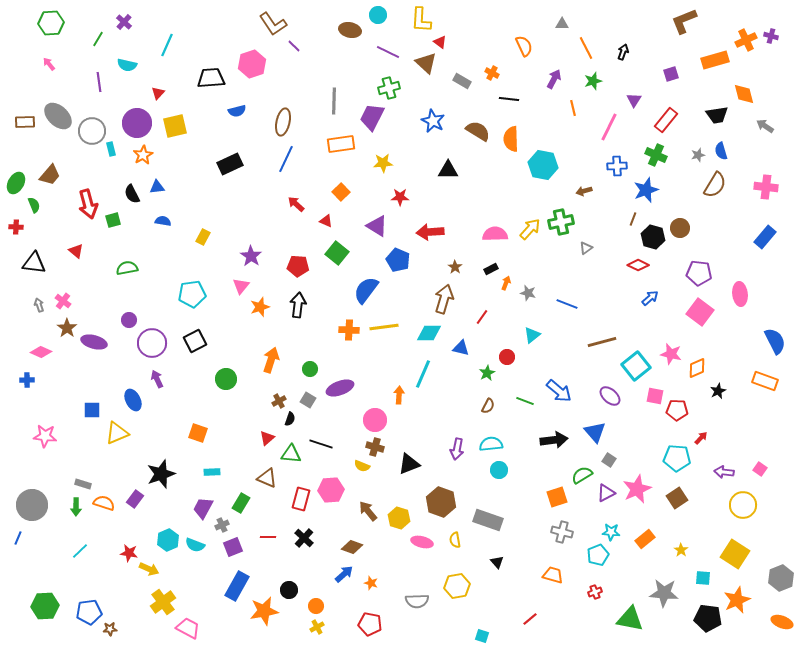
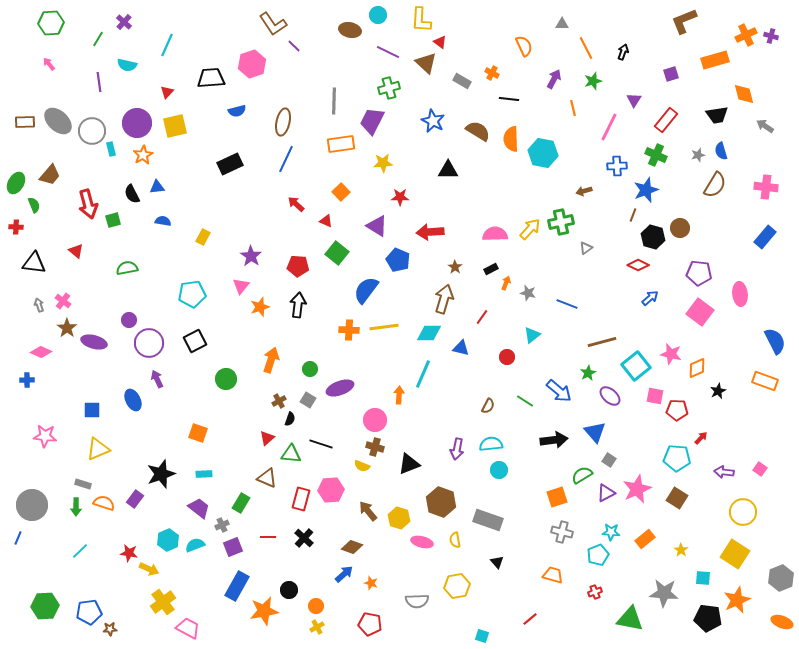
orange cross at (746, 40): moved 5 px up
red triangle at (158, 93): moved 9 px right, 1 px up
gray ellipse at (58, 116): moved 5 px down
purple trapezoid at (372, 117): moved 4 px down
cyan hexagon at (543, 165): moved 12 px up
brown line at (633, 219): moved 4 px up
purple circle at (152, 343): moved 3 px left
green star at (487, 373): moved 101 px right
green line at (525, 401): rotated 12 degrees clockwise
yellow triangle at (117, 433): moved 19 px left, 16 px down
cyan rectangle at (212, 472): moved 8 px left, 2 px down
brown square at (677, 498): rotated 25 degrees counterclockwise
yellow circle at (743, 505): moved 7 px down
purple trapezoid at (203, 508): moved 4 px left; rotated 100 degrees clockwise
cyan semicircle at (195, 545): rotated 138 degrees clockwise
